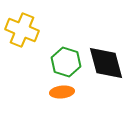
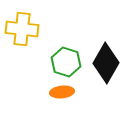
yellow cross: moved 1 px up; rotated 16 degrees counterclockwise
black diamond: rotated 45 degrees clockwise
